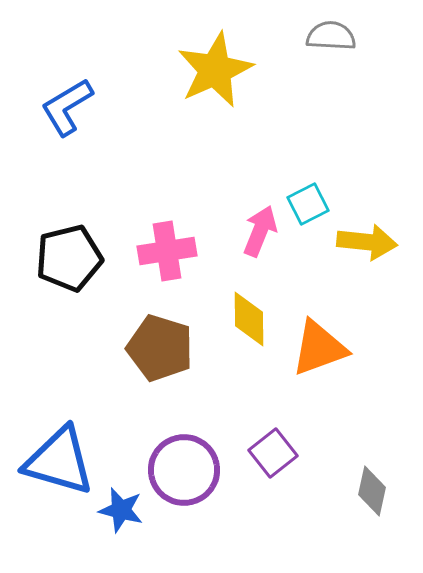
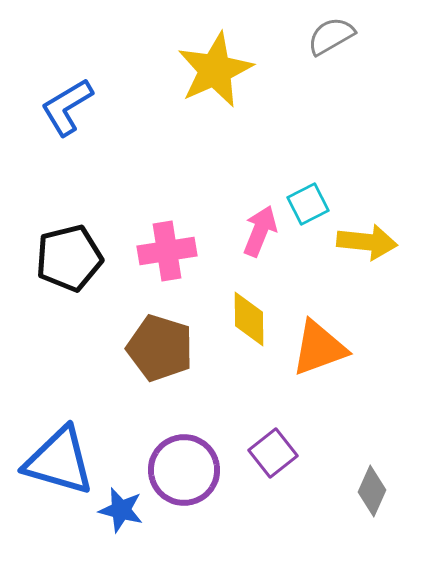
gray semicircle: rotated 33 degrees counterclockwise
gray diamond: rotated 12 degrees clockwise
